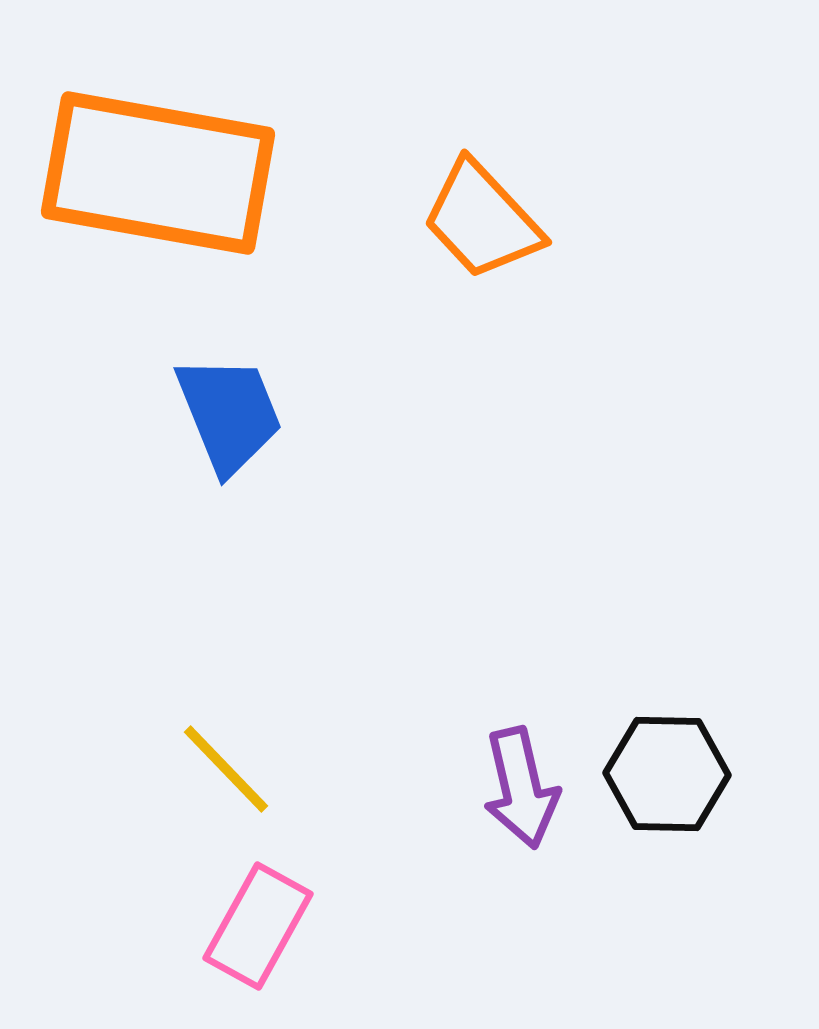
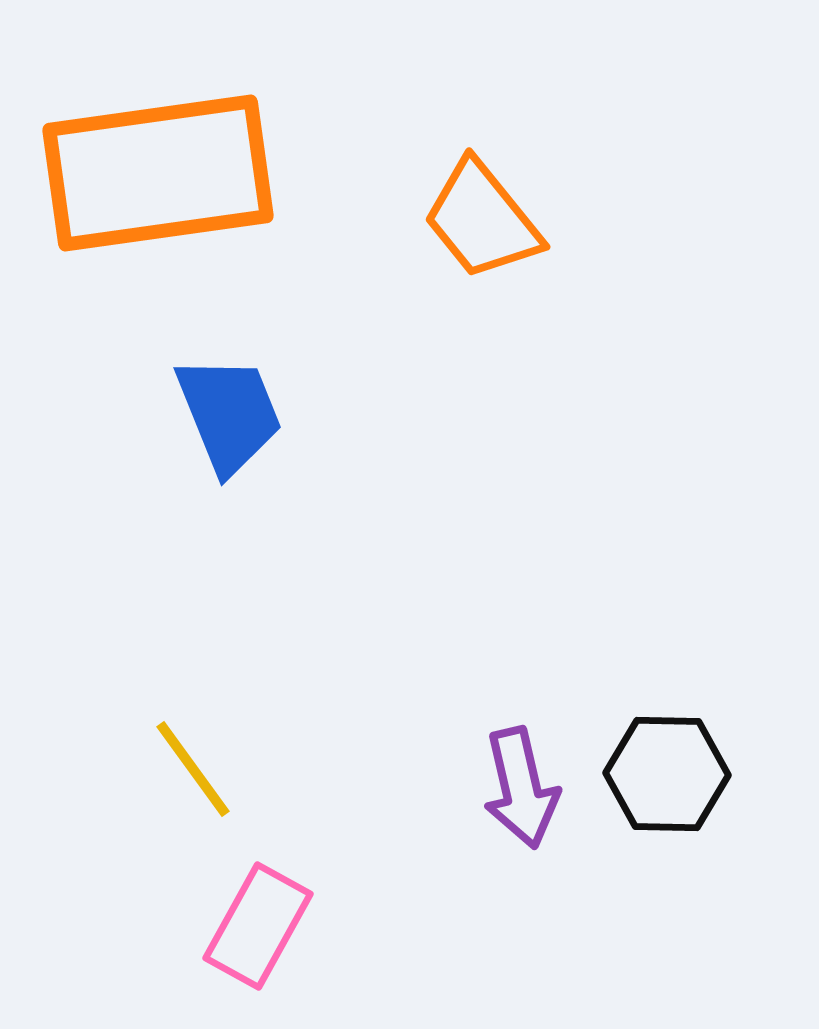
orange rectangle: rotated 18 degrees counterclockwise
orange trapezoid: rotated 4 degrees clockwise
yellow line: moved 33 px left; rotated 8 degrees clockwise
